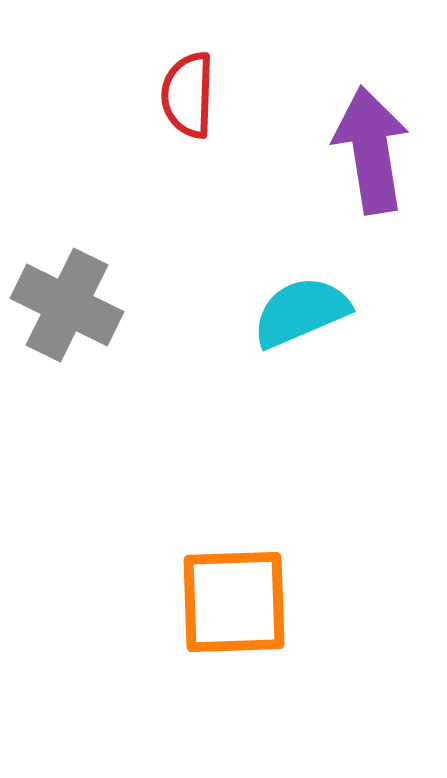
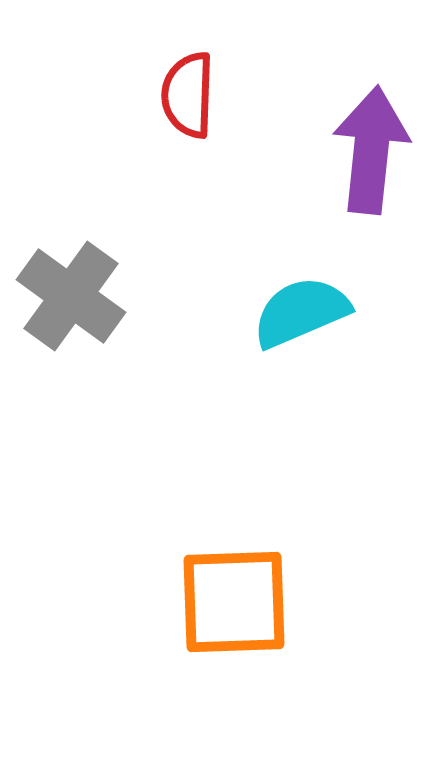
purple arrow: rotated 15 degrees clockwise
gray cross: moved 4 px right, 9 px up; rotated 10 degrees clockwise
